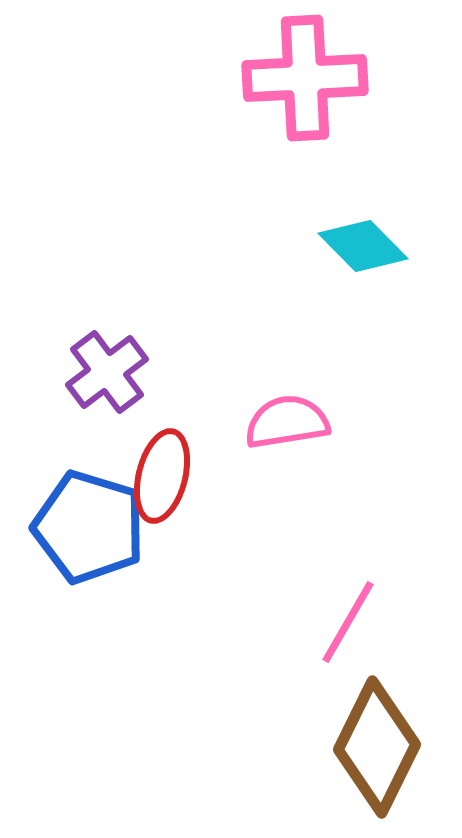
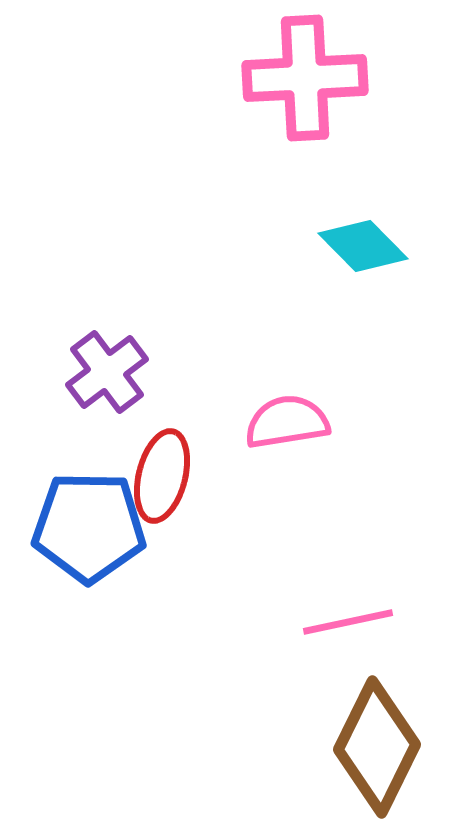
blue pentagon: rotated 16 degrees counterclockwise
pink line: rotated 48 degrees clockwise
